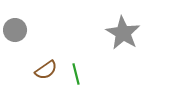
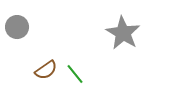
gray circle: moved 2 px right, 3 px up
green line: moved 1 px left; rotated 25 degrees counterclockwise
